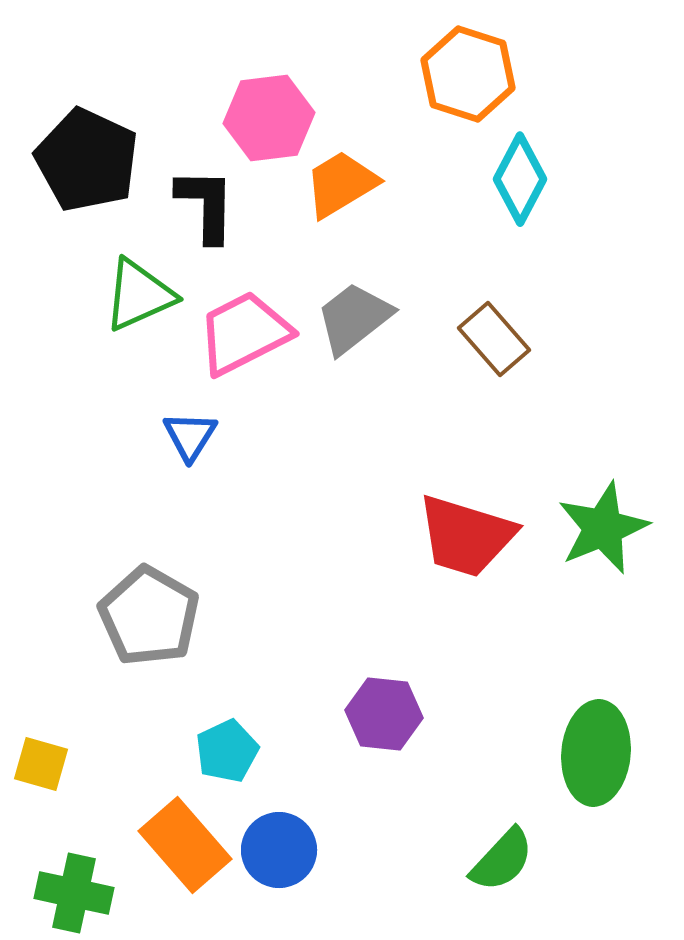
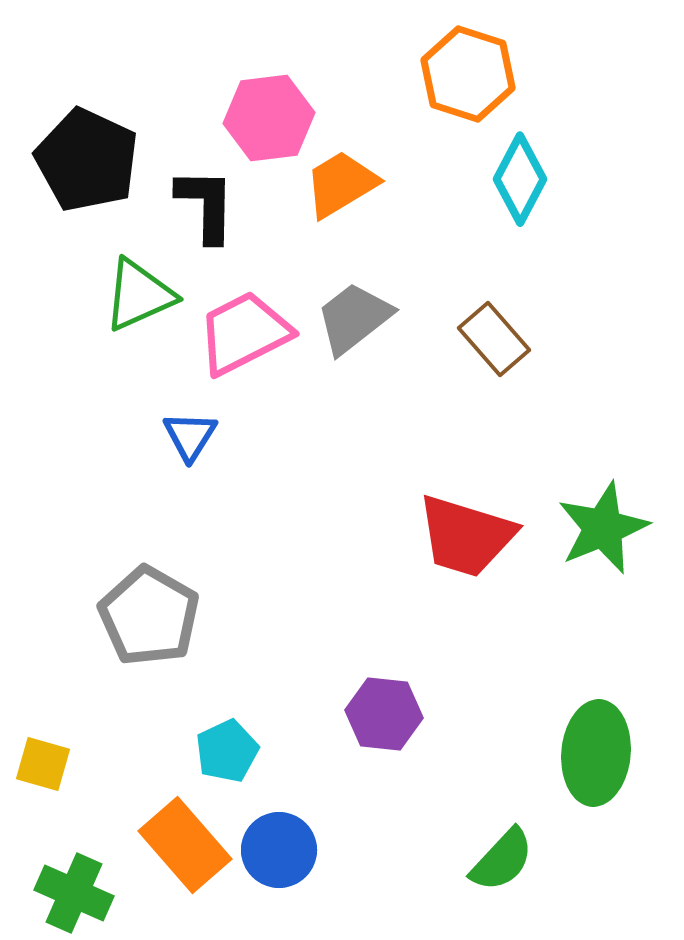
yellow square: moved 2 px right
green cross: rotated 12 degrees clockwise
